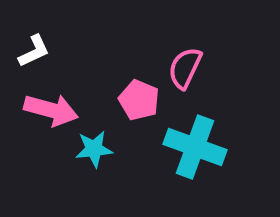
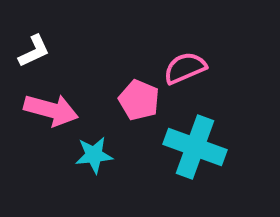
pink semicircle: rotated 42 degrees clockwise
cyan star: moved 6 px down
